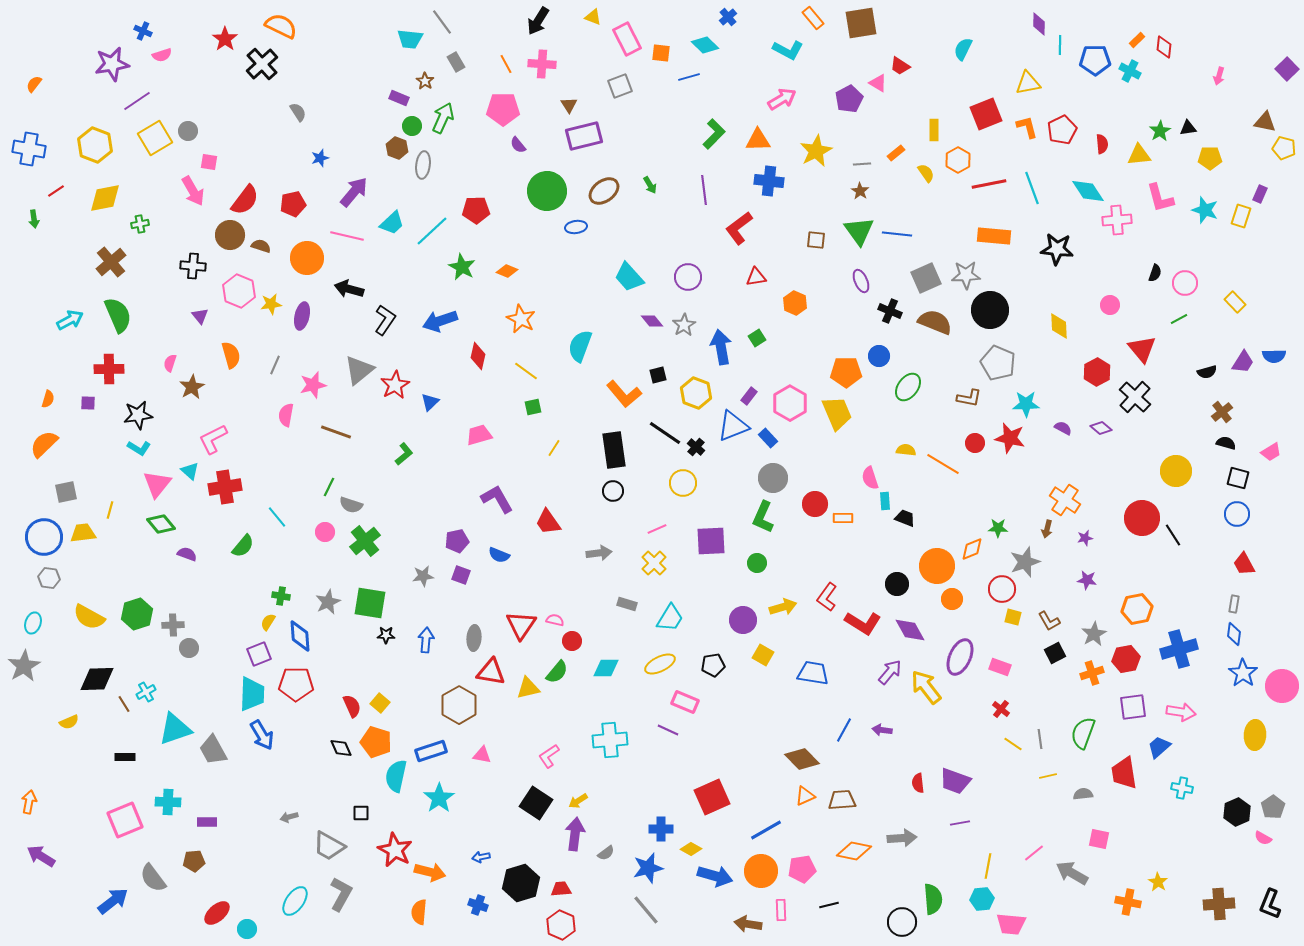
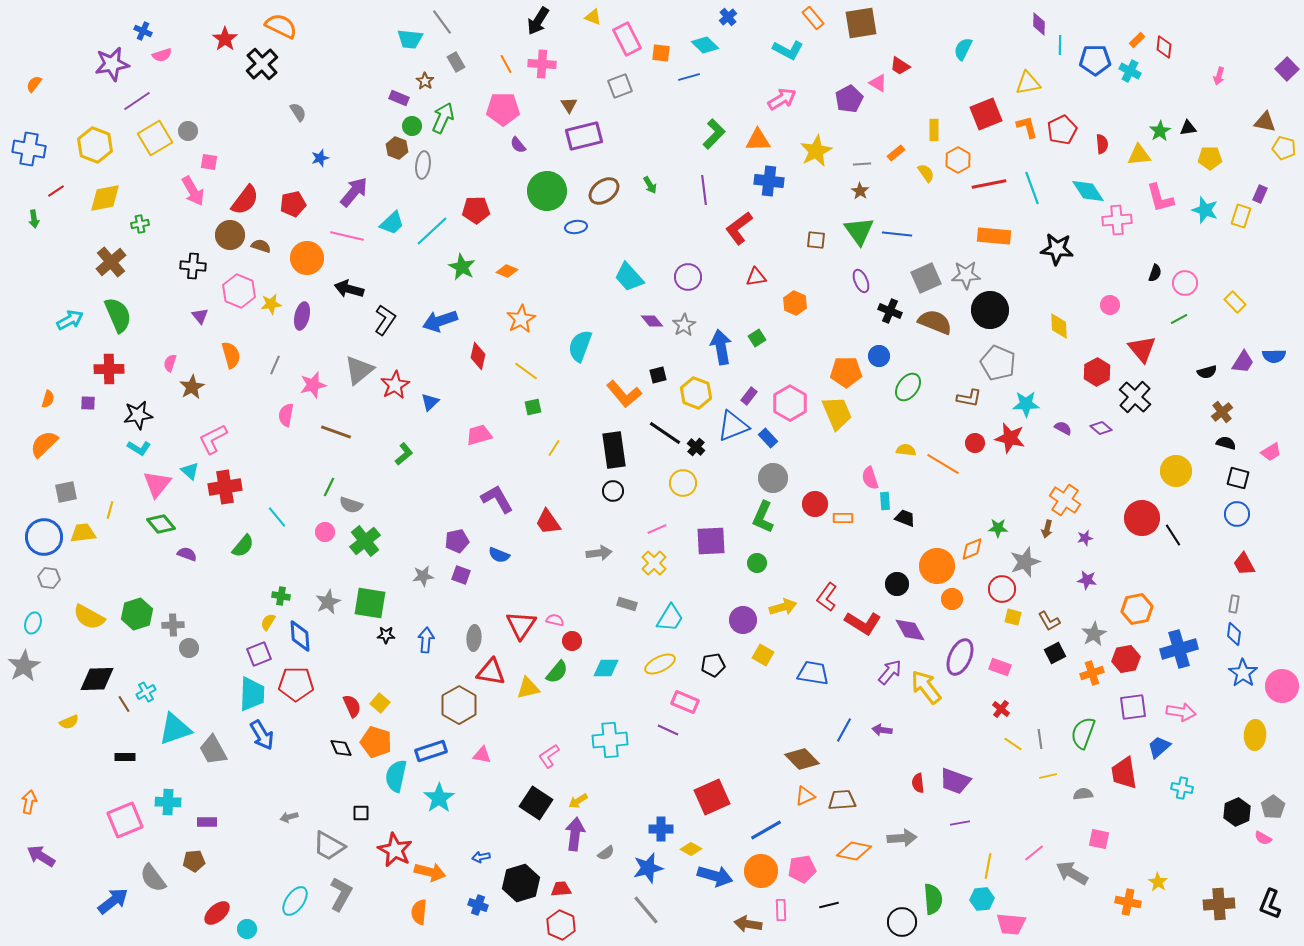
orange star at (521, 319): rotated 16 degrees clockwise
